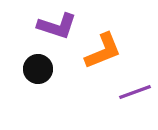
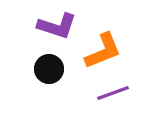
black circle: moved 11 px right
purple line: moved 22 px left, 1 px down
